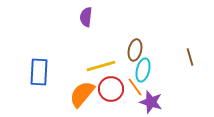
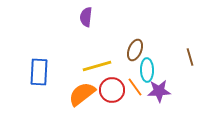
brown ellipse: rotated 10 degrees clockwise
yellow line: moved 4 px left
cyan ellipse: moved 4 px right; rotated 15 degrees counterclockwise
red circle: moved 1 px right, 1 px down
orange semicircle: rotated 12 degrees clockwise
purple star: moved 8 px right, 11 px up; rotated 20 degrees counterclockwise
